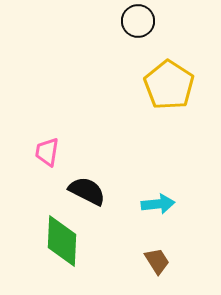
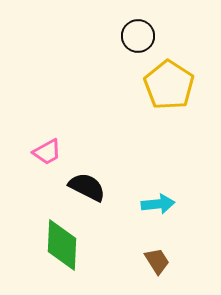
black circle: moved 15 px down
pink trapezoid: rotated 128 degrees counterclockwise
black semicircle: moved 4 px up
green diamond: moved 4 px down
